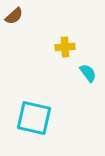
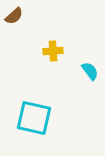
yellow cross: moved 12 px left, 4 px down
cyan semicircle: moved 2 px right, 2 px up
